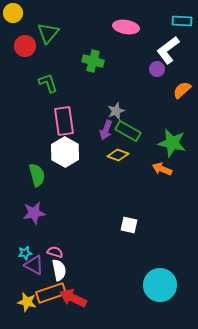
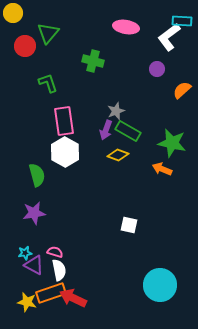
white L-shape: moved 1 px right, 13 px up
